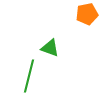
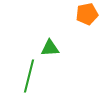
green triangle: rotated 24 degrees counterclockwise
